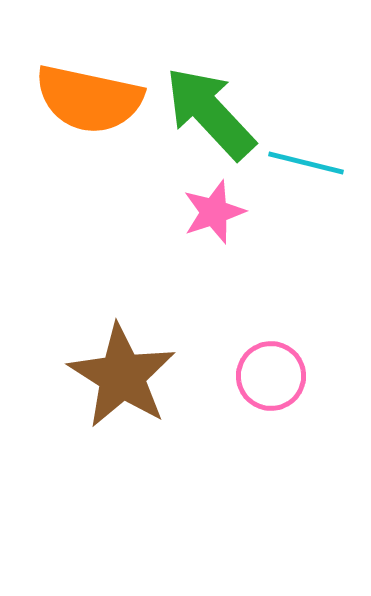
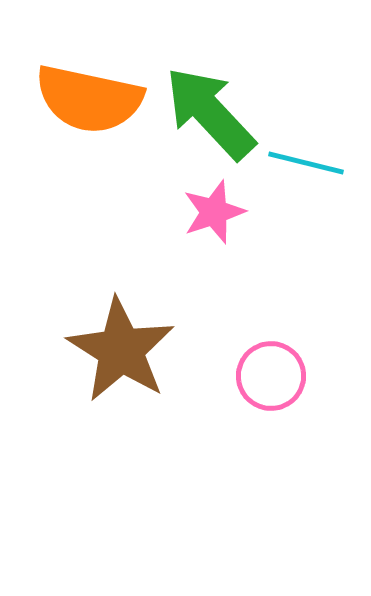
brown star: moved 1 px left, 26 px up
